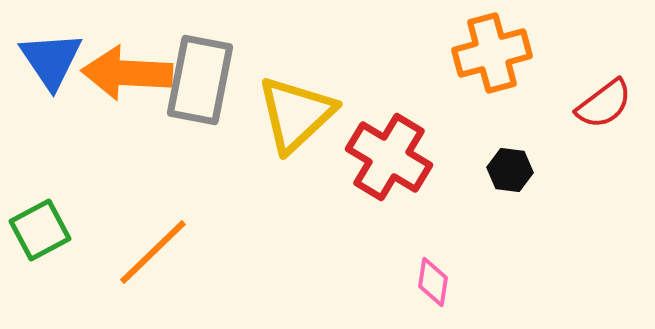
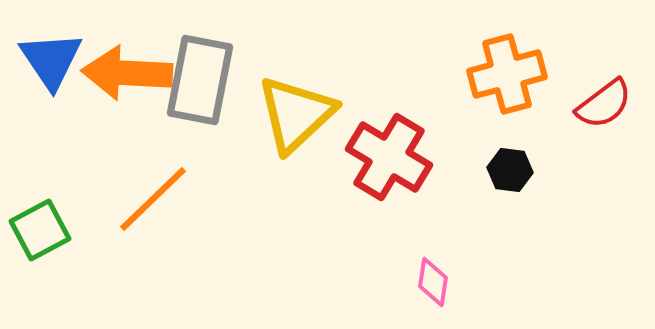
orange cross: moved 15 px right, 21 px down
orange line: moved 53 px up
